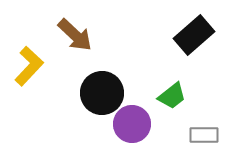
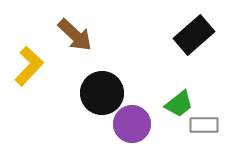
green trapezoid: moved 7 px right, 8 px down
gray rectangle: moved 10 px up
